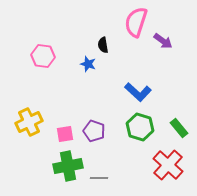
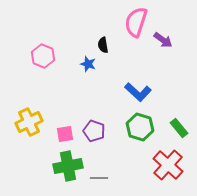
purple arrow: moved 1 px up
pink hexagon: rotated 15 degrees clockwise
